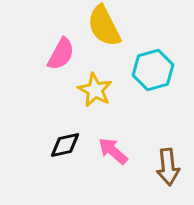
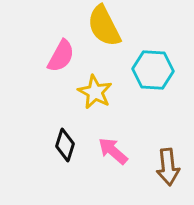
pink semicircle: moved 2 px down
cyan hexagon: rotated 18 degrees clockwise
yellow star: moved 2 px down
black diamond: rotated 60 degrees counterclockwise
